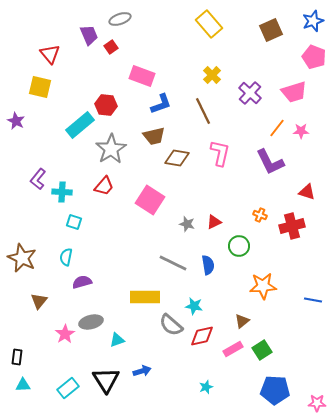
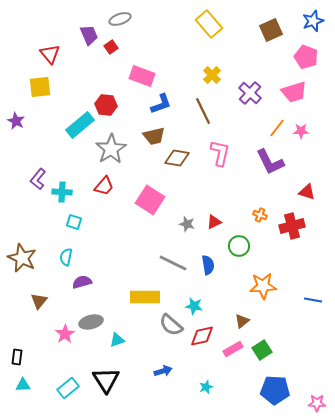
pink pentagon at (314, 57): moved 8 px left
yellow square at (40, 87): rotated 20 degrees counterclockwise
blue arrow at (142, 371): moved 21 px right
